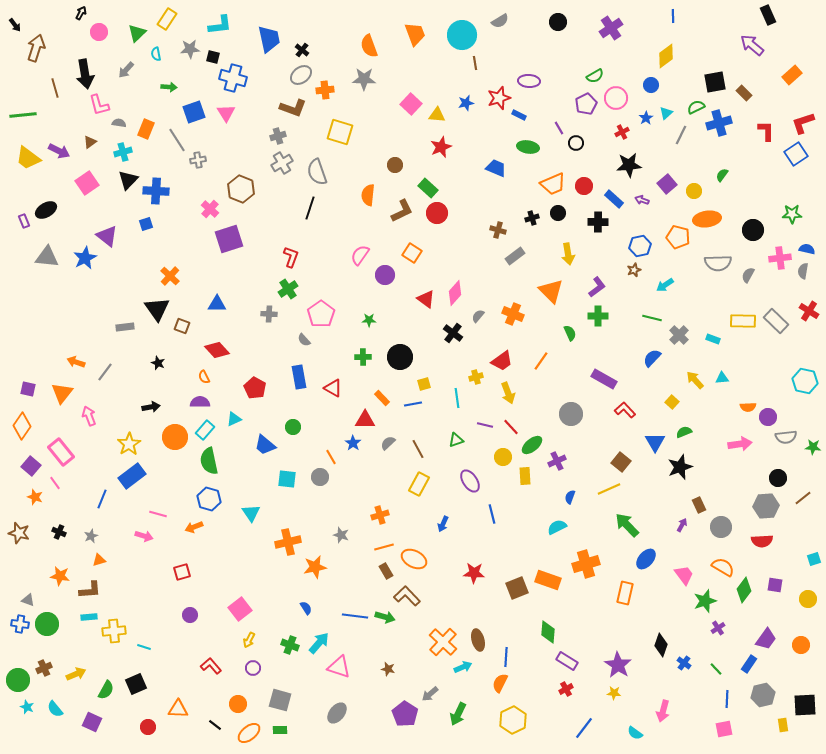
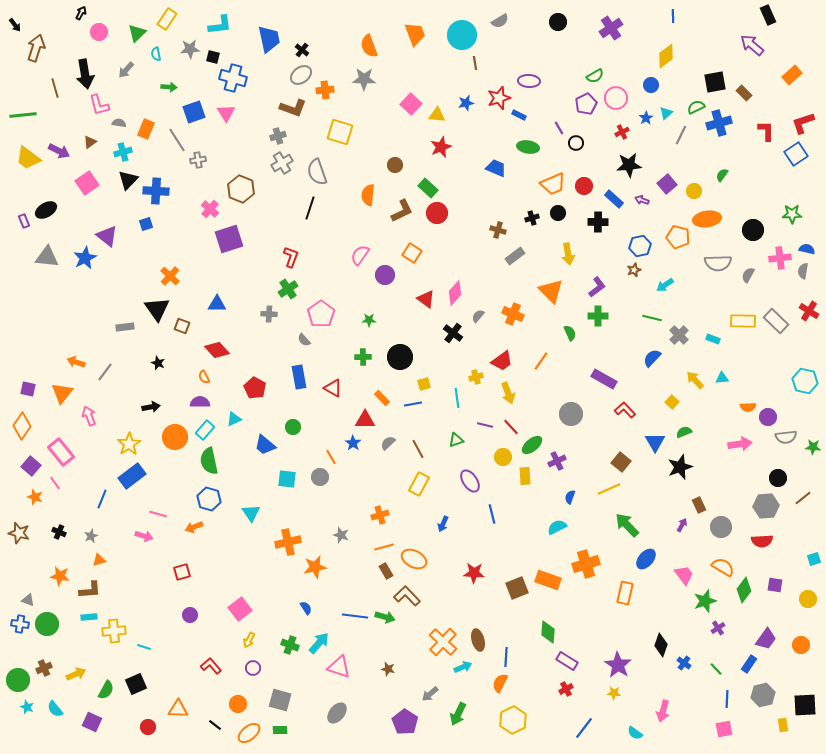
purple pentagon at (405, 714): moved 8 px down
